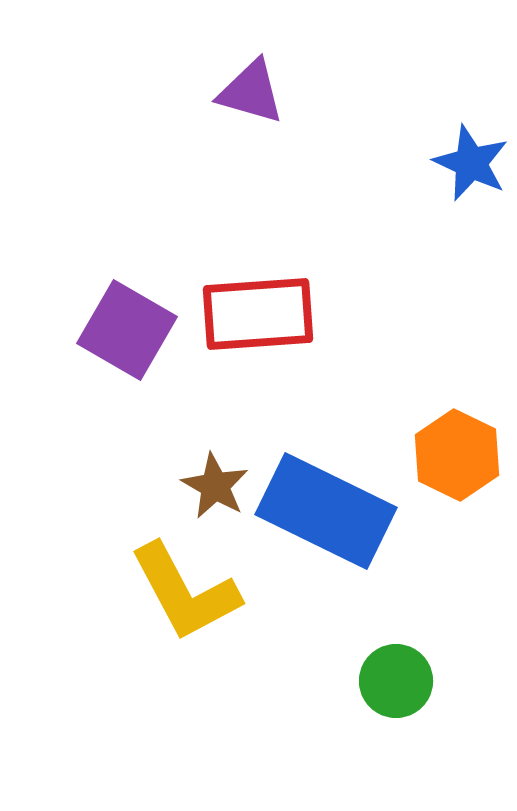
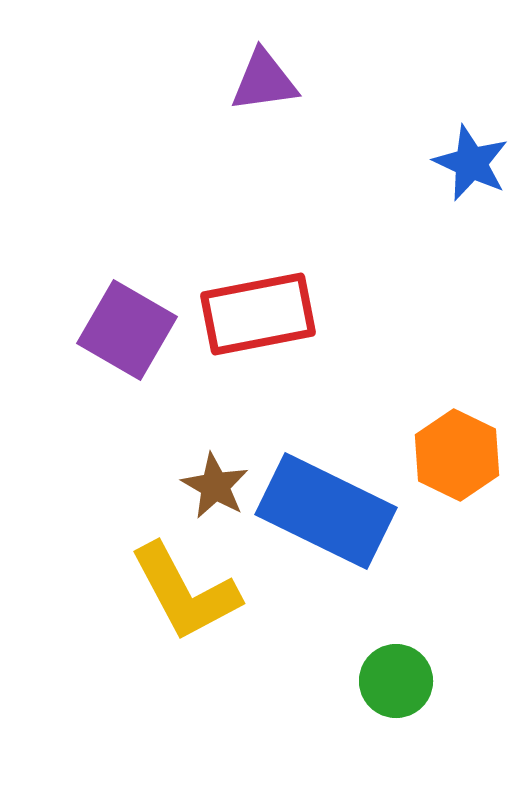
purple triangle: moved 13 px right, 11 px up; rotated 24 degrees counterclockwise
red rectangle: rotated 7 degrees counterclockwise
